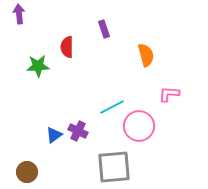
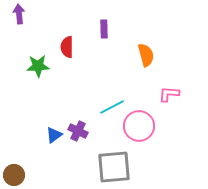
purple rectangle: rotated 18 degrees clockwise
brown circle: moved 13 px left, 3 px down
